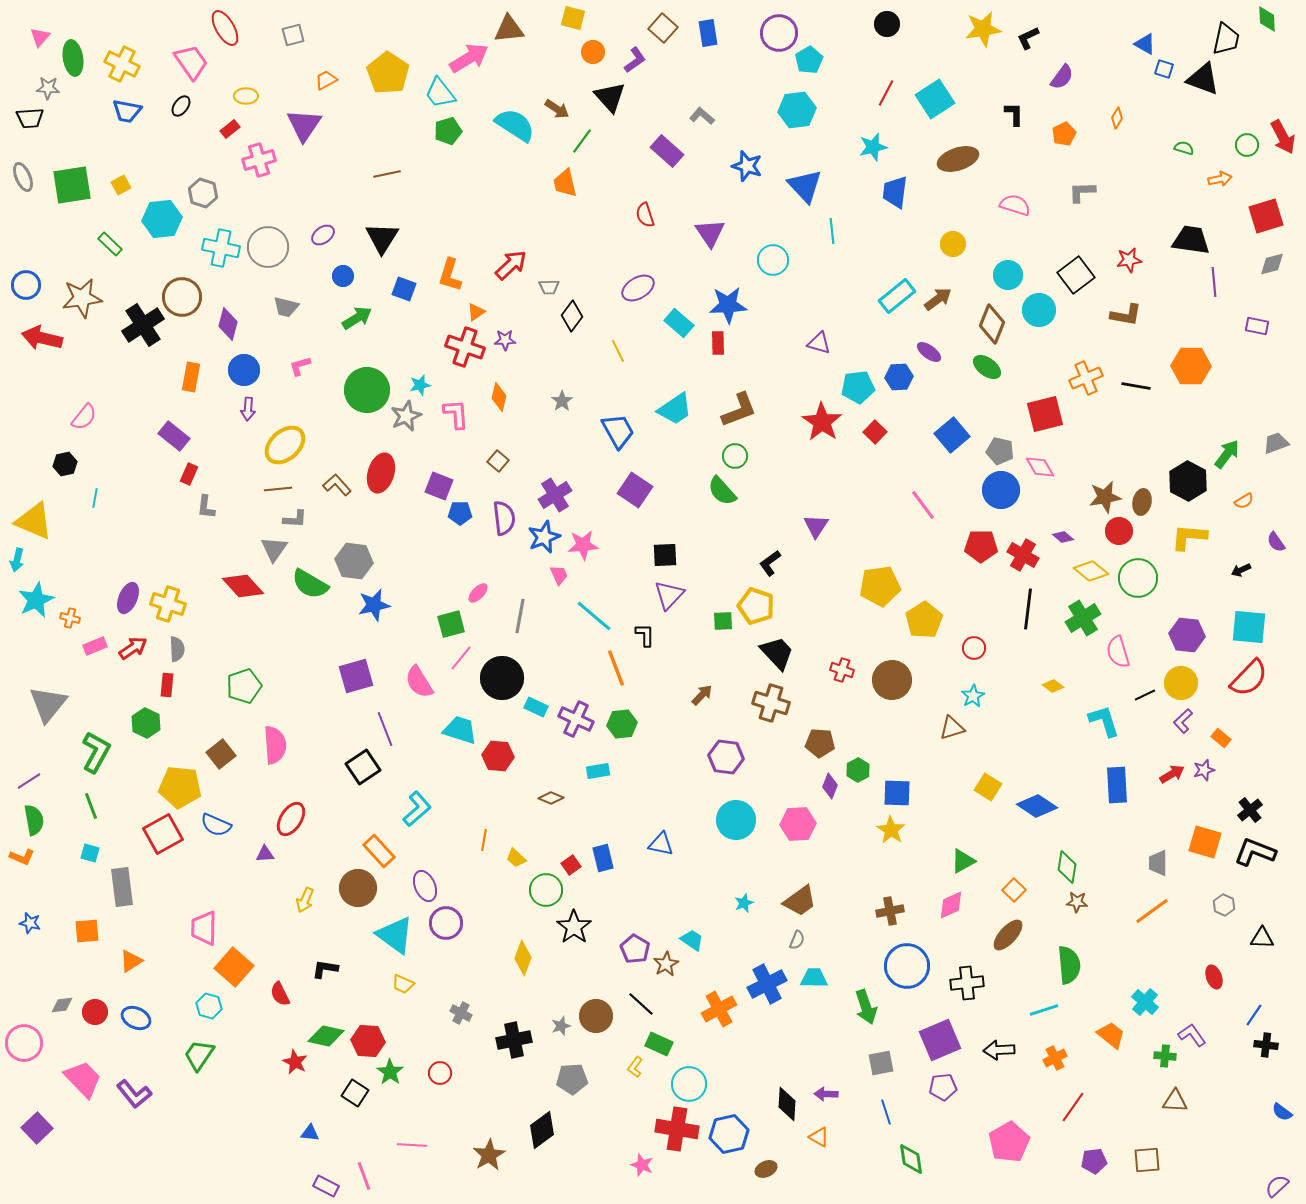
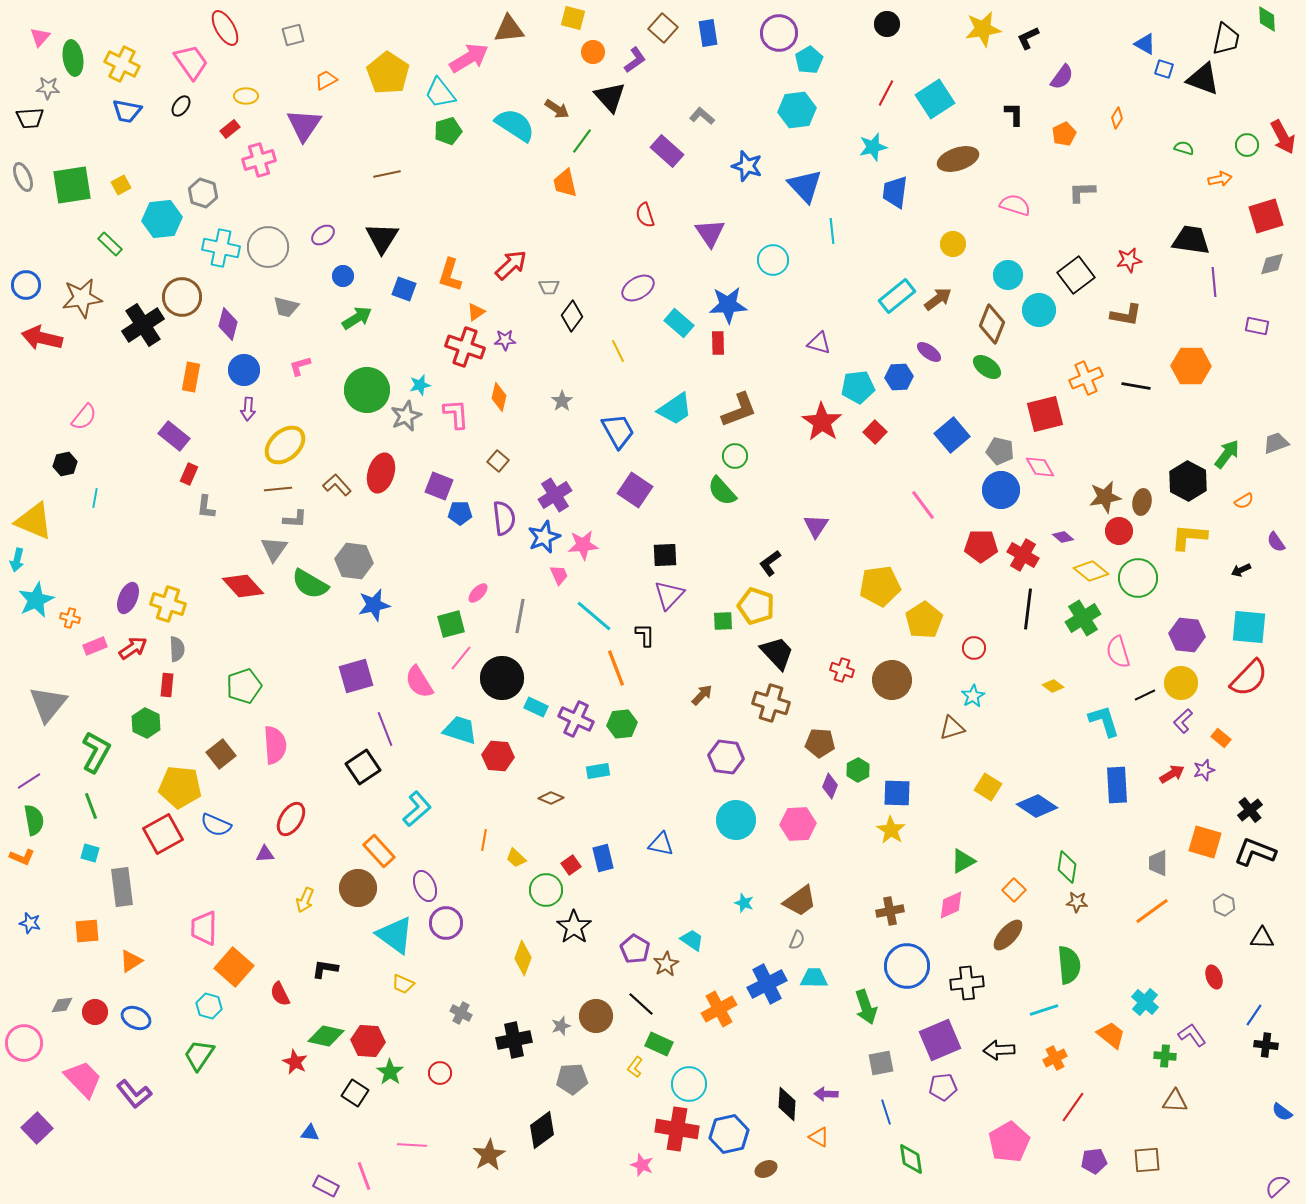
cyan star at (744, 903): rotated 30 degrees counterclockwise
